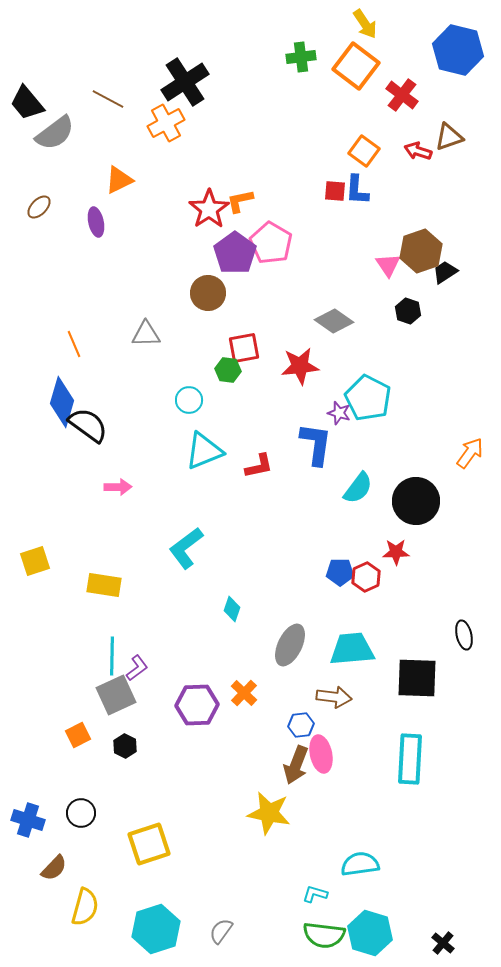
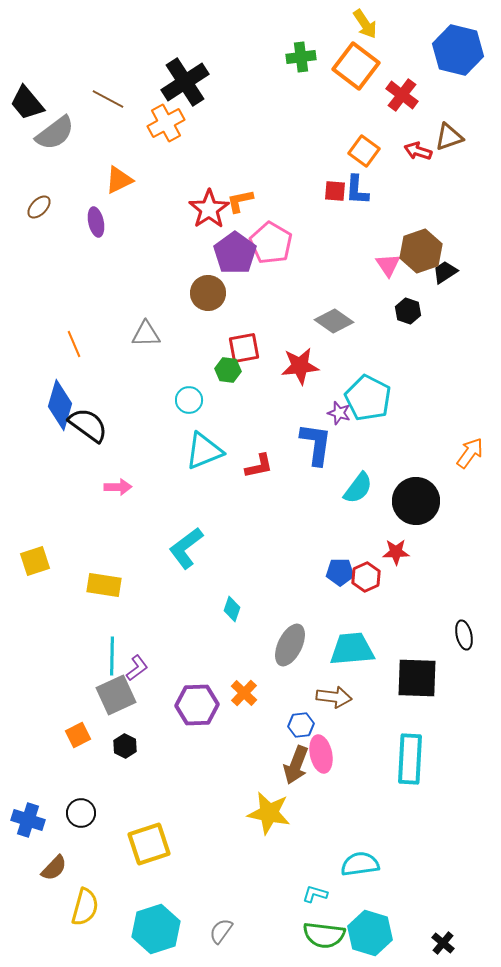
blue diamond at (62, 402): moved 2 px left, 3 px down
